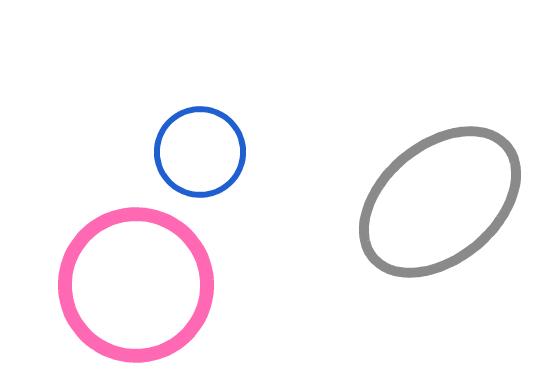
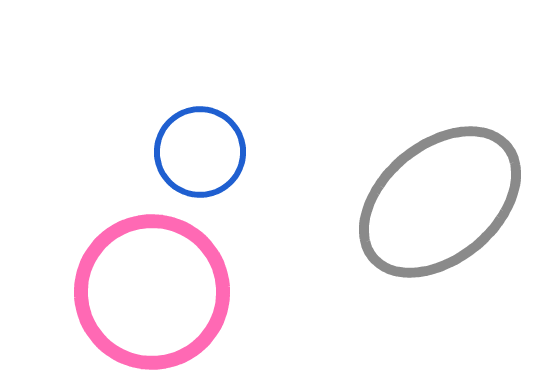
pink circle: moved 16 px right, 7 px down
